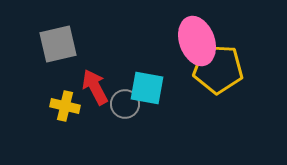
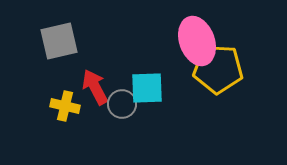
gray square: moved 1 px right, 3 px up
cyan square: rotated 12 degrees counterclockwise
gray circle: moved 3 px left
